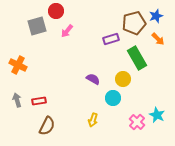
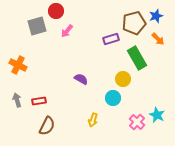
purple semicircle: moved 12 px left
